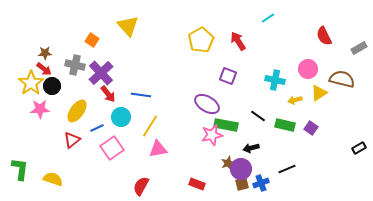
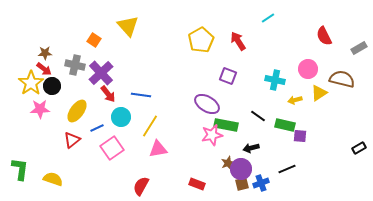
orange square at (92, 40): moved 2 px right
purple square at (311, 128): moved 11 px left, 8 px down; rotated 32 degrees counterclockwise
